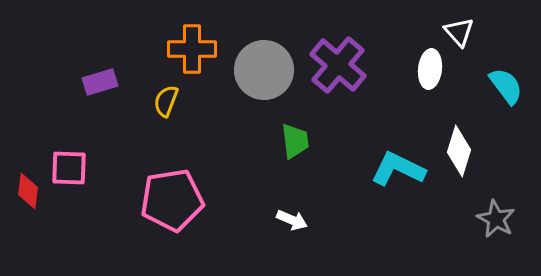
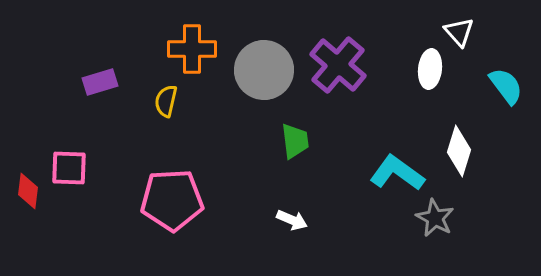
yellow semicircle: rotated 8 degrees counterclockwise
cyan L-shape: moved 1 px left, 4 px down; rotated 10 degrees clockwise
pink pentagon: rotated 6 degrees clockwise
gray star: moved 61 px left, 1 px up
